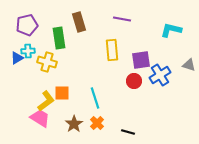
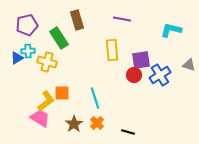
brown rectangle: moved 2 px left, 2 px up
green rectangle: rotated 25 degrees counterclockwise
red circle: moved 6 px up
